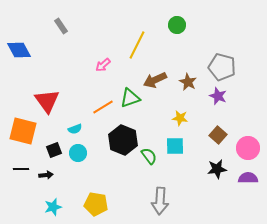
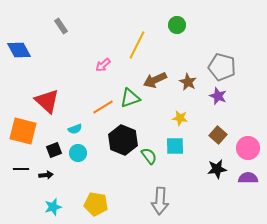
red triangle: rotated 12 degrees counterclockwise
